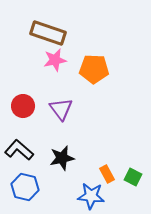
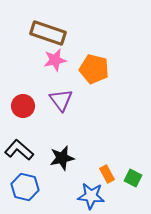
orange pentagon: rotated 12 degrees clockwise
purple triangle: moved 9 px up
green square: moved 1 px down
